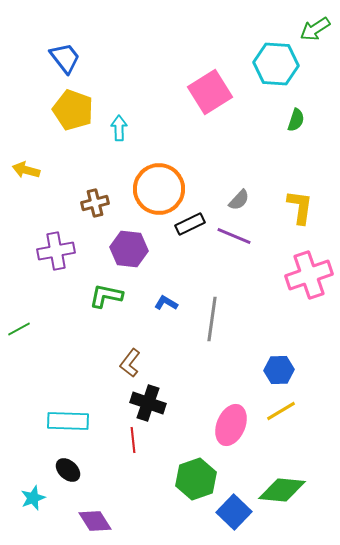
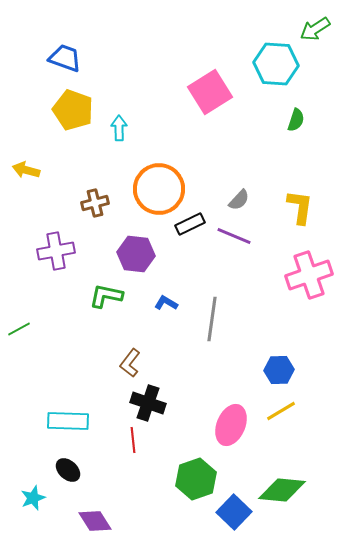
blue trapezoid: rotated 32 degrees counterclockwise
purple hexagon: moved 7 px right, 5 px down
